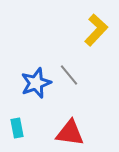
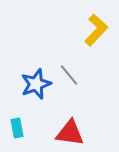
blue star: moved 1 px down
